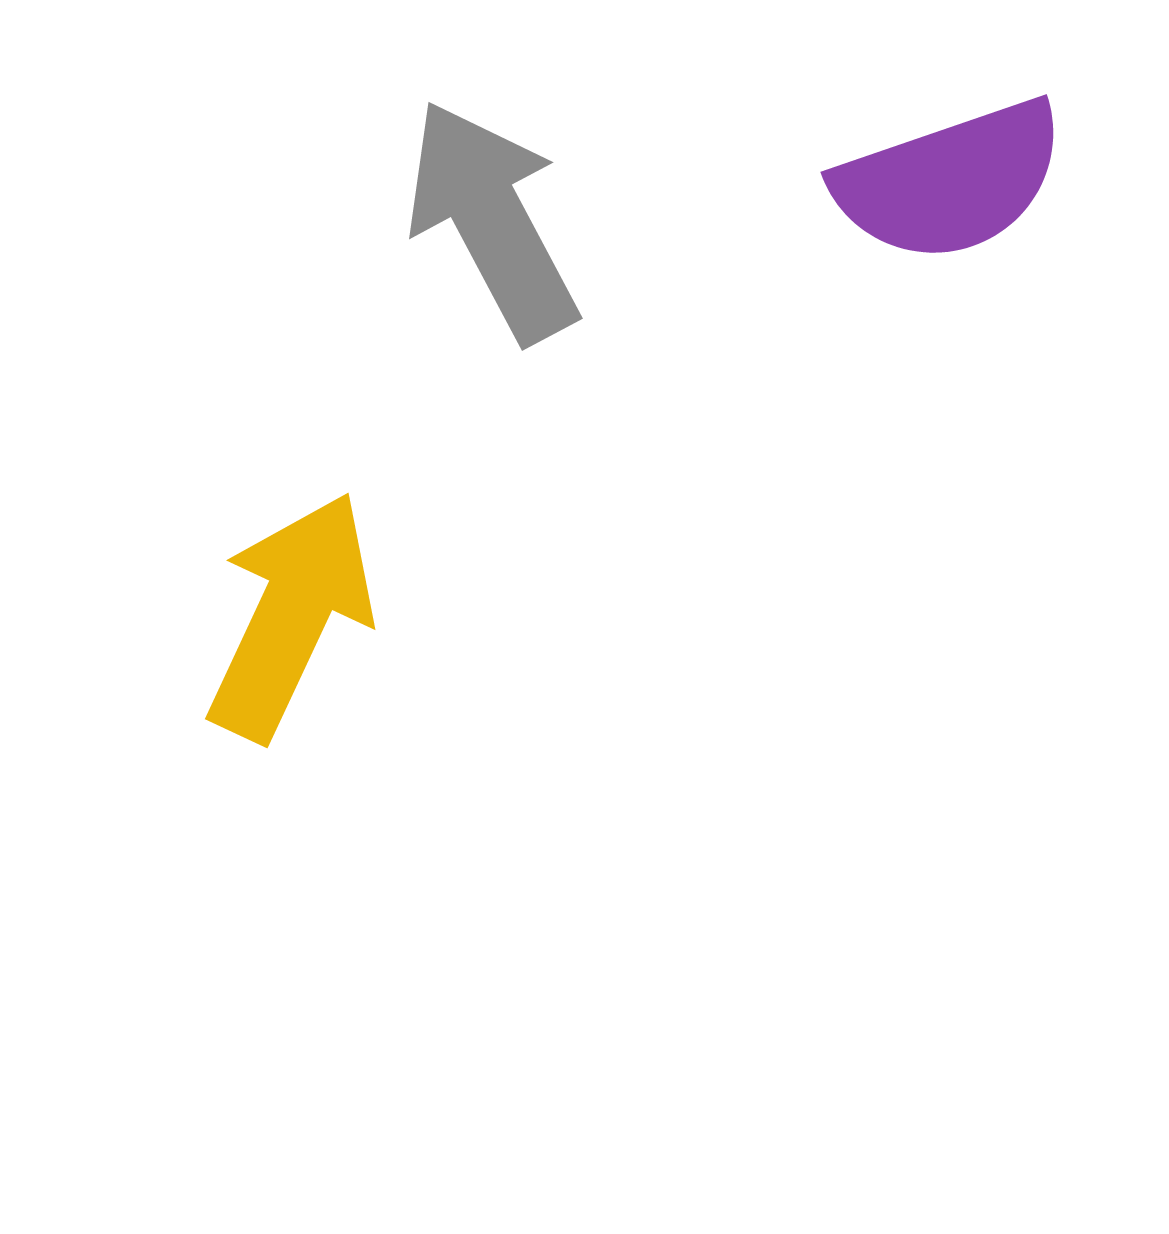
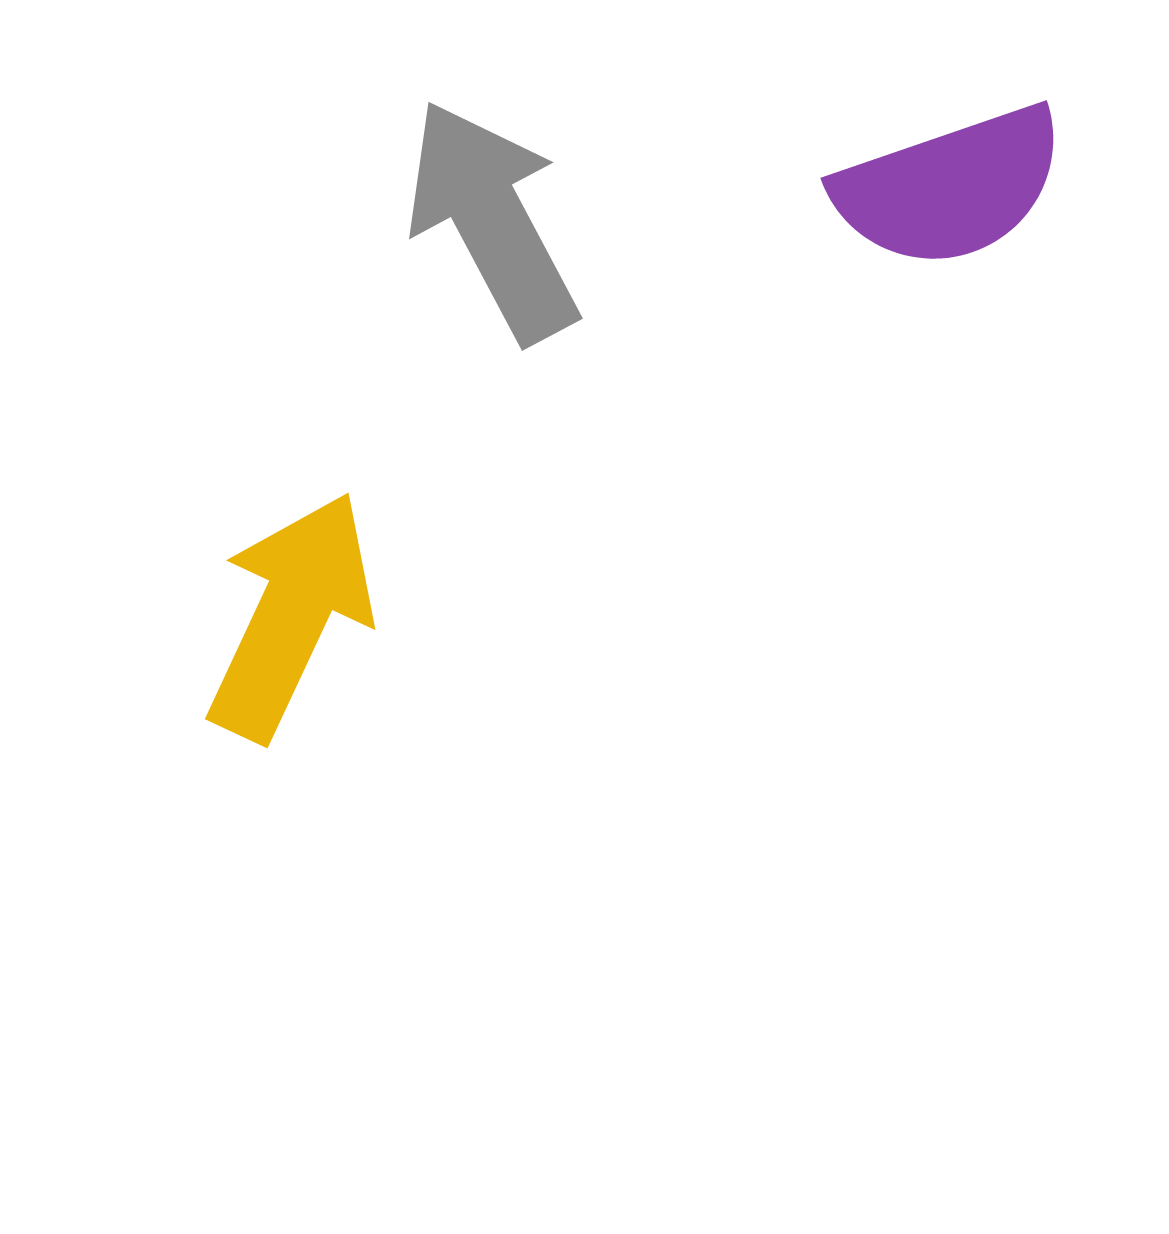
purple semicircle: moved 6 px down
